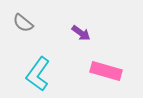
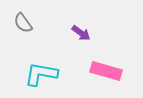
gray semicircle: rotated 15 degrees clockwise
cyan L-shape: moved 3 px right; rotated 64 degrees clockwise
